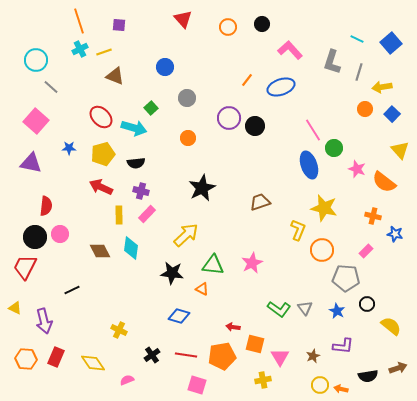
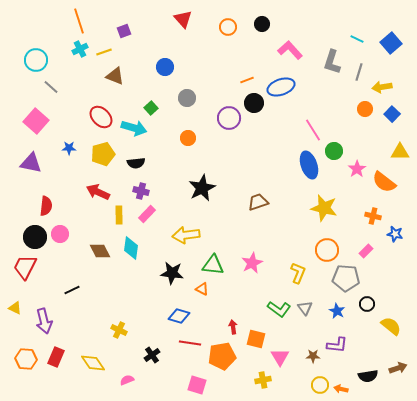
purple square at (119, 25): moved 5 px right, 6 px down; rotated 24 degrees counterclockwise
orange line at (247, 80): rotated 32 degrees clockwise
black circle at (255, 126): moved 1 px left, 23 px up
green circle at (334, 148): moved 3 px down
yellow triangle at (400, 150): moved 2 px down; rotated 48 degrees counterclockwise
pink star at (357, 169): rotated 18 degrees clockwise
red arrow at (101, 187): moved 3 px left, 5 px down
brown trapezoid at (260, 202): moved 2 px left
yellow L-shape at (298, 230): moved 43 px down
yellow arrow at (186, 235): rotated 144 degrees counterclockwise
orange circle at (322, 250): moved 5 px right
red arrow at (233, 327): rotated 72 degrees clockwise
orange square at (255, 344): moved 1 px right, 5 px up
purple L-shape at (343, 346): moved 6 px left, 1 px up
red line at (186, 355): moved 4 px right, 12 px up
brown star at (313, 356): rotated 24 degrees clockwise
